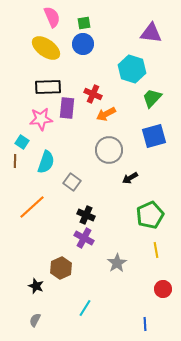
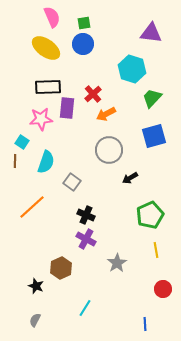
red cross: rotated 24 degrees clockwise
purple cross: moved 2 px right, 1 px down
